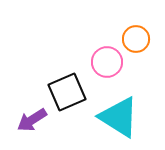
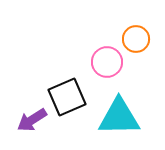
black square: moved 5 px down
cyan triangle: rotated 33 degrees counterclockwise
